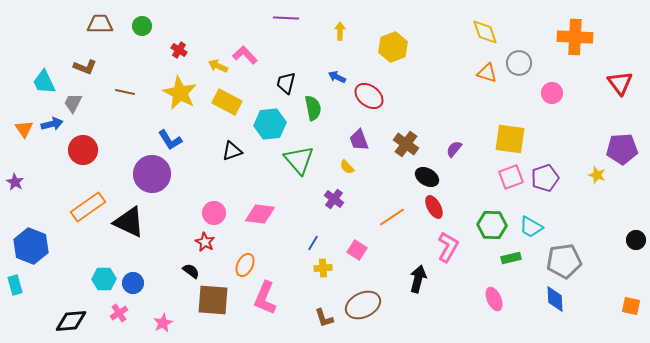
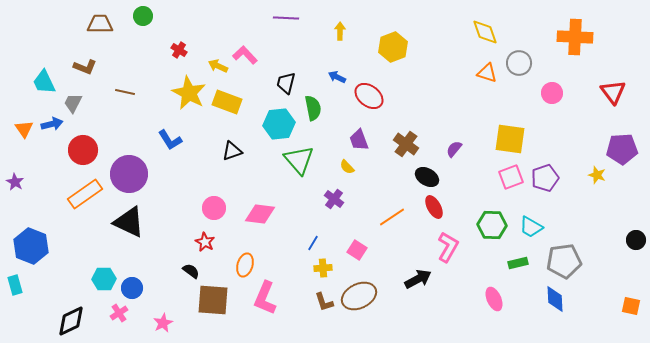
green circle at (142, 26): moved 1 px right, 10 px up
red triangle at (620, 83): moved 7 px left, 9 px down
yellow star at (180, 93): moved 9 px right
yellow rectangle at (227, 102): rotated 8 degrees counterclockwise
cyan hexagon at (270, 124): moved 9 px right
purple circle at (152, 174): moved 23 px left
orange rectangle at (88, 207): moved 3 px left, 13 px up
pink circle at (214, 213): moved 5 px up
green rectangle at (511, 258): moved 7 px right, 5 px down
orange ellipse at (245, 265): rotated 10 degrees counterclockwise
black arrow at (418, 279): rotated 48 degrees clockwise
blue circle at (133, 283): moved 1 px left, 5 px down
brown ellipse at (363, 305): moved 4 px left, 9 px up
brown L-shape at (324, 318): moved 16 px up
black diamond at (71, 321): rotated 20 degrees counterclockwise
